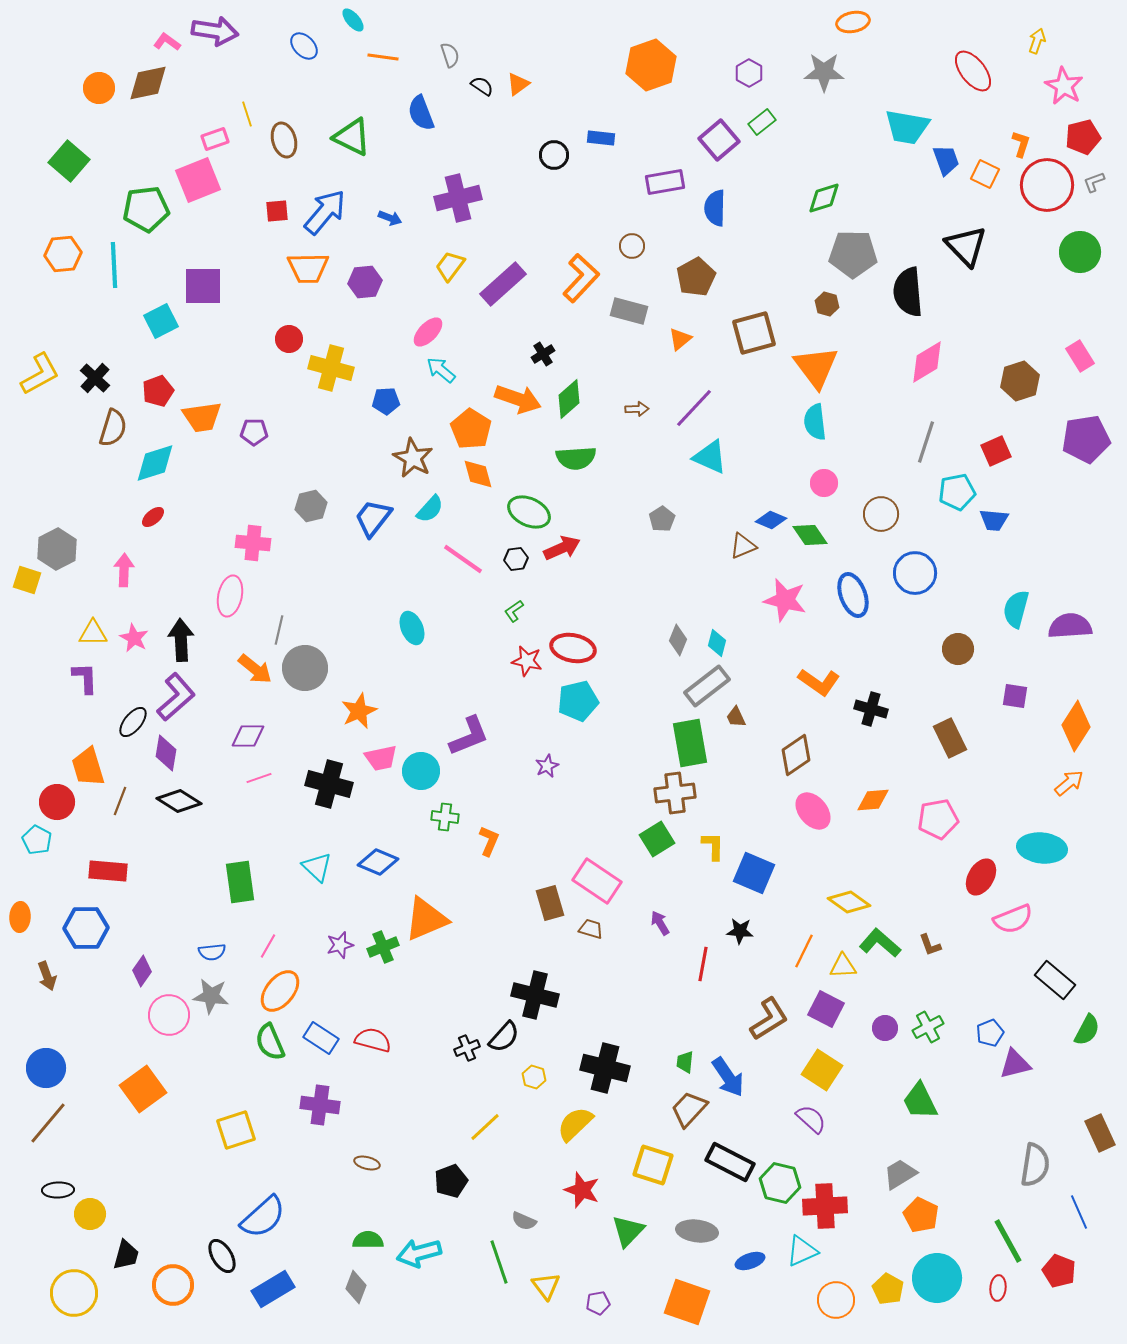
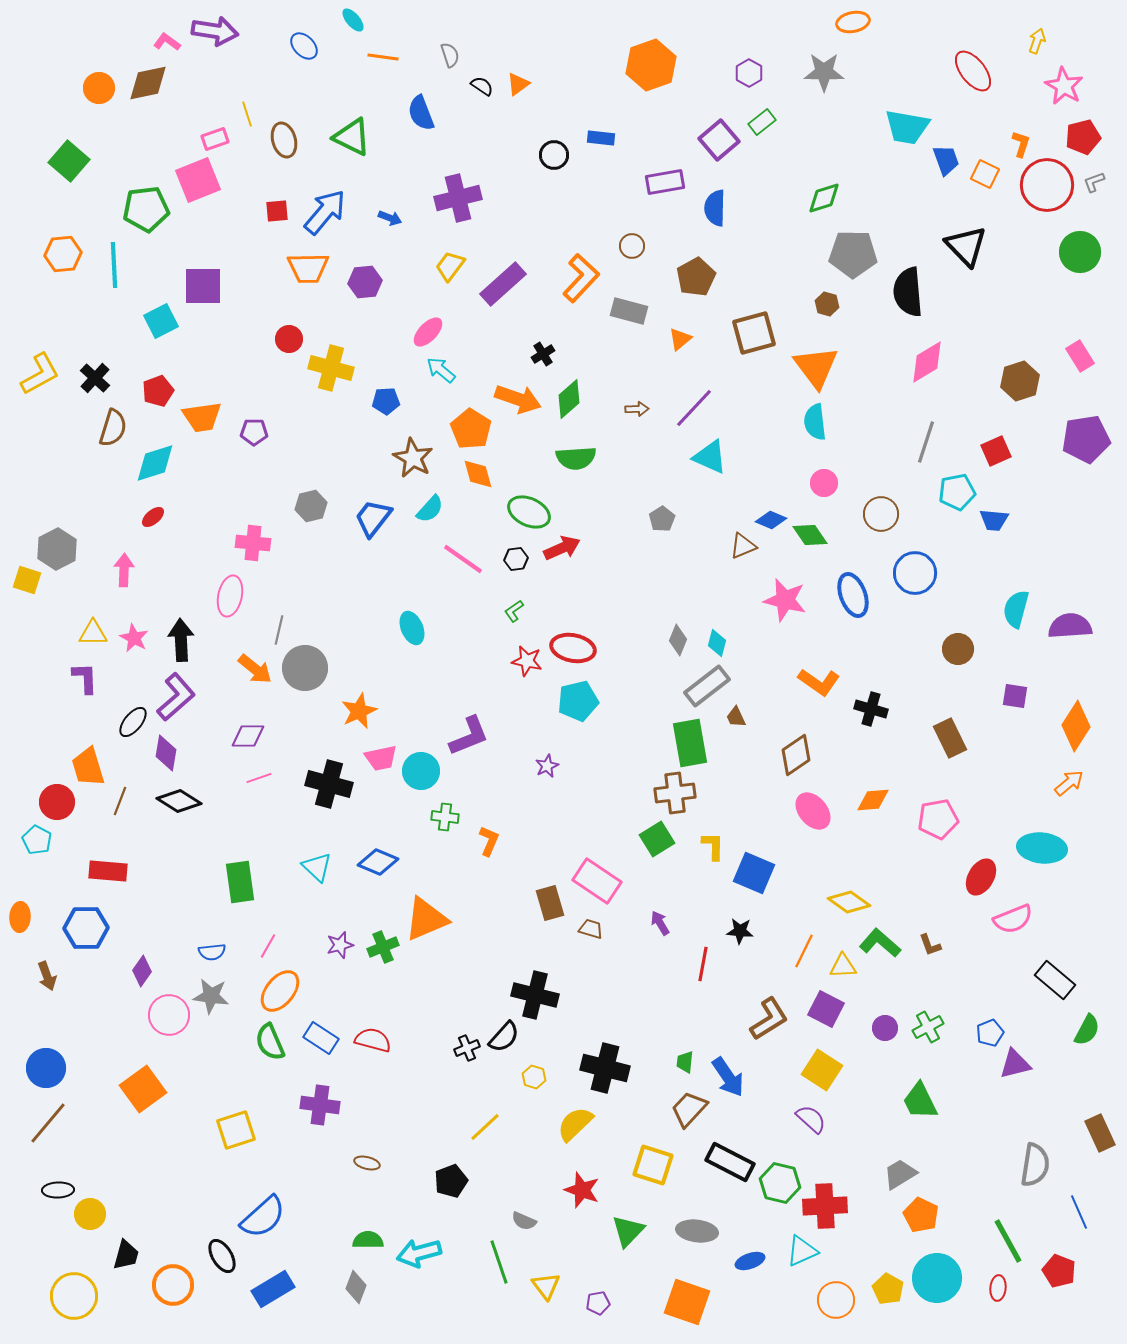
yellow circle at (74, 1293): moved 3 px down
